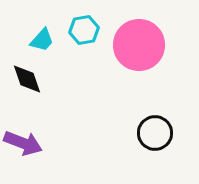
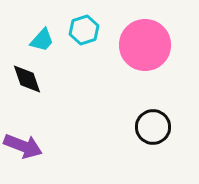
cyan hexagon: rotated 8 degrees counterclockwise
pink circle: moved 6 px right
black circle: moved 2 px left, 6 px up
purple arrow: moved 3 px down
